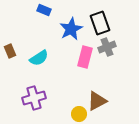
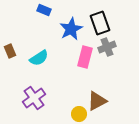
purple cross: rotated 20 degrees counterclockwise
